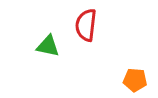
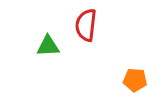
green triangle: rotated 15 degrees counterclockwise
